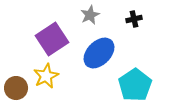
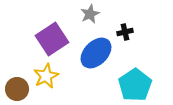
gray star: moved 1 px up
black cross: moved 9 px left, 13 px down
blue ellipse: moved 3 px left
brown circle: moved 1 px right, 1 px down
